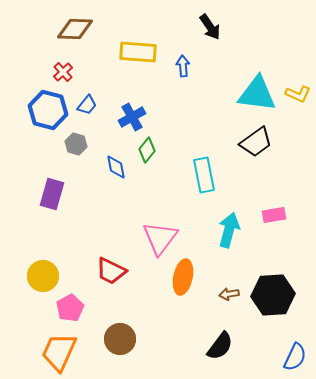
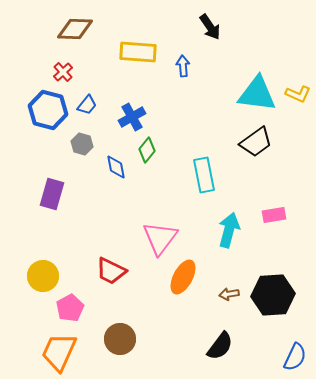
gray hexagon: moved 6 px right
orange ellipse: rotated 16 degrees clockwise
